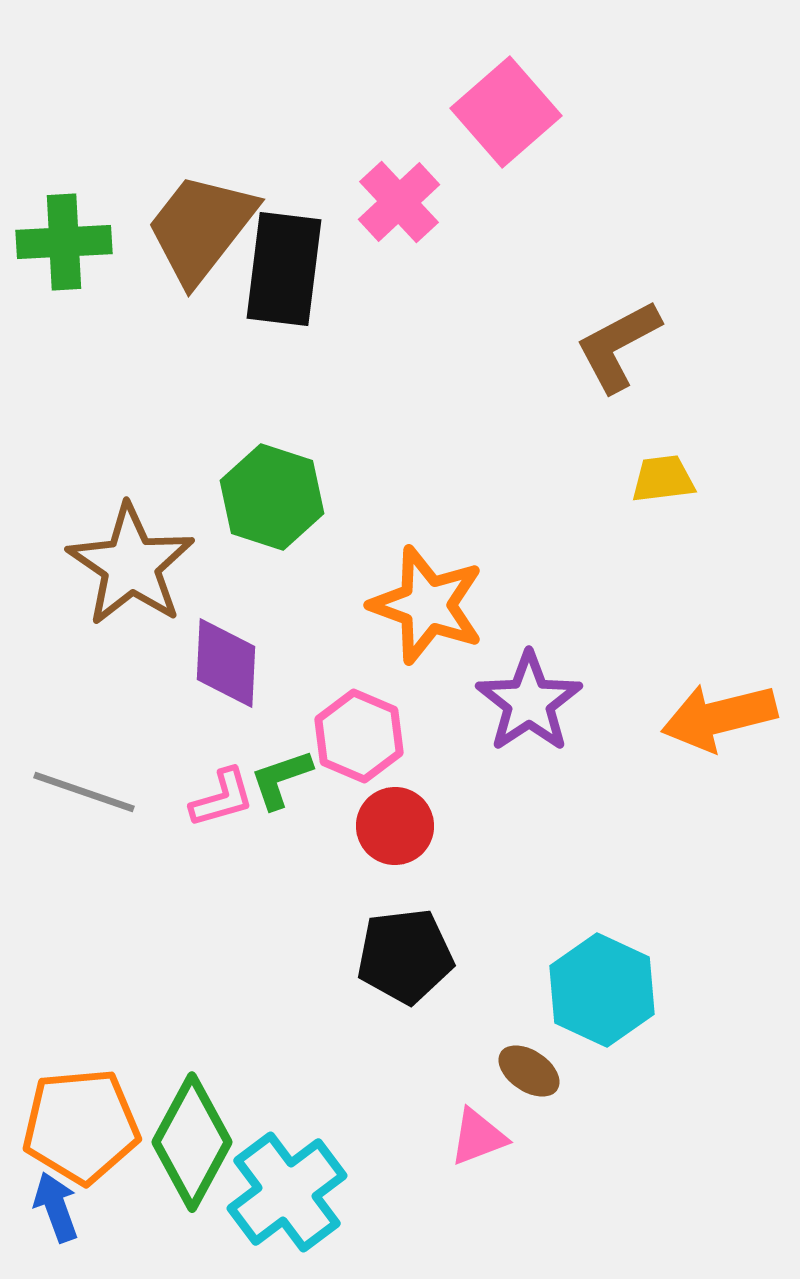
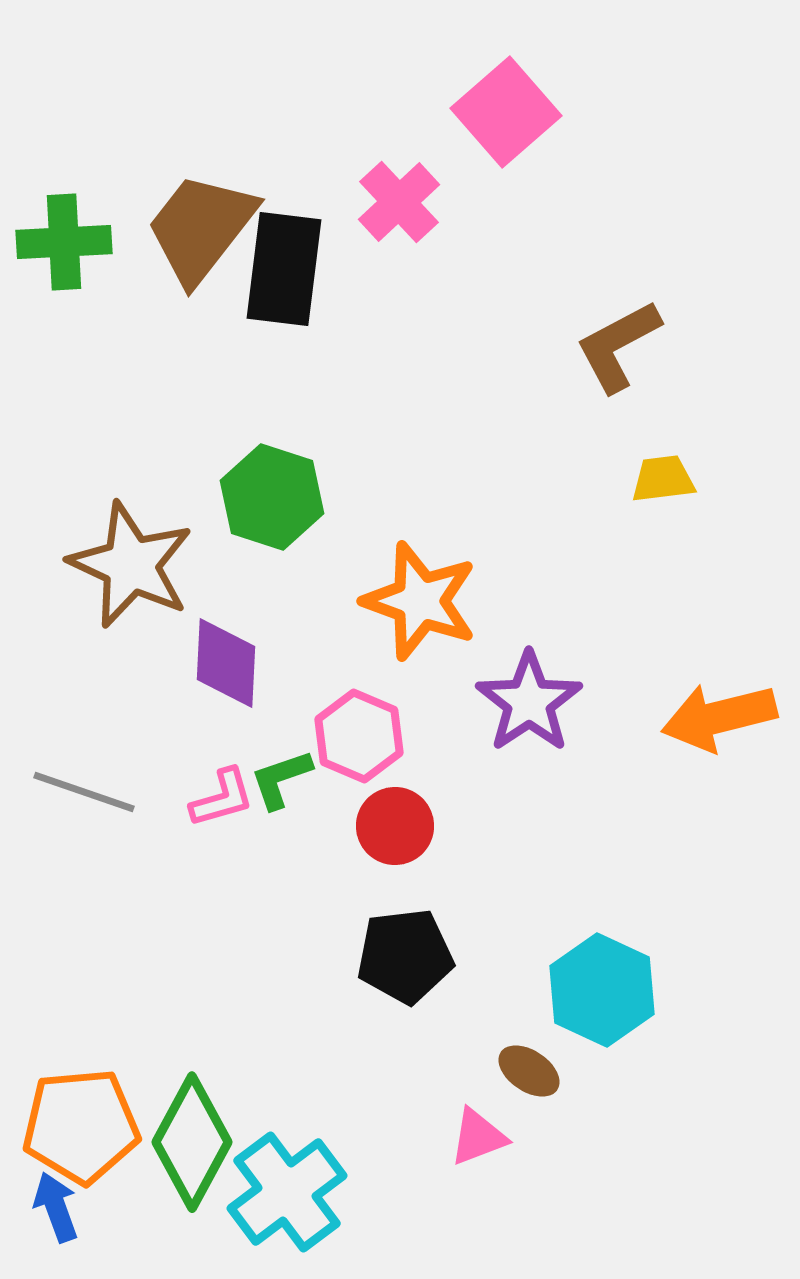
brown star: rotated 9 degrees counterclockwise
orange star: moved 7 px left, 4 px up
